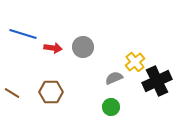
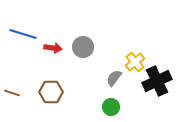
gray semicircle: rotated 30 degrees counterclockwise
brown line: rotated 14 degrees counterclockwise
